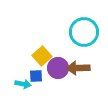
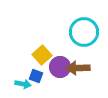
yellow square: moved 1 px up
purple circle: moved 2 px right, 1 px up
blue square: rotated 24 degrees clockwise
